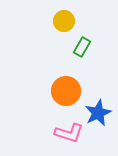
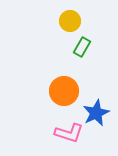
yellow circle: moved 6 px right
orange circle: moved 2 px left
blue star: moved 2 px left
